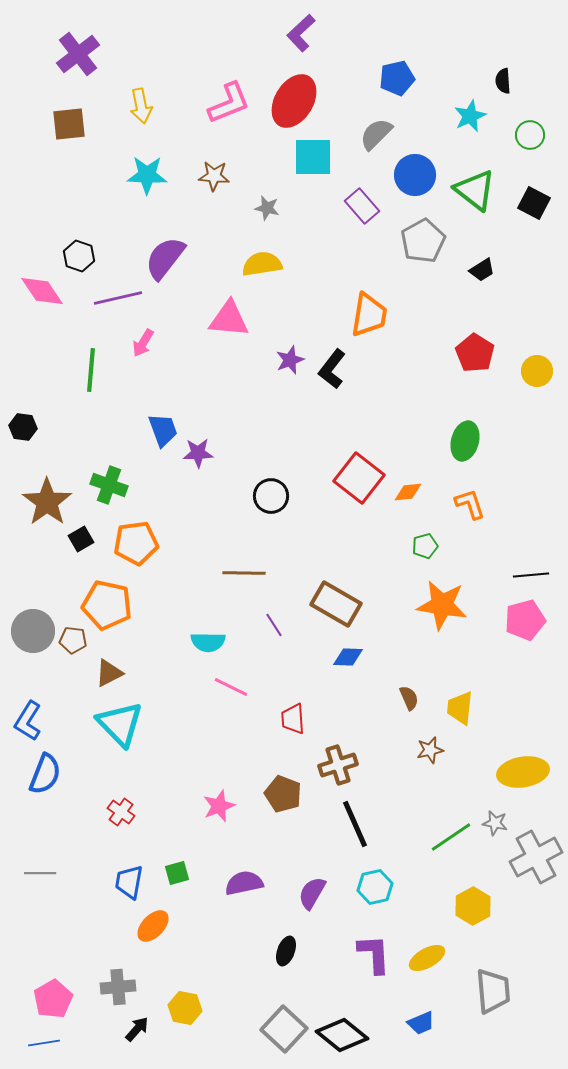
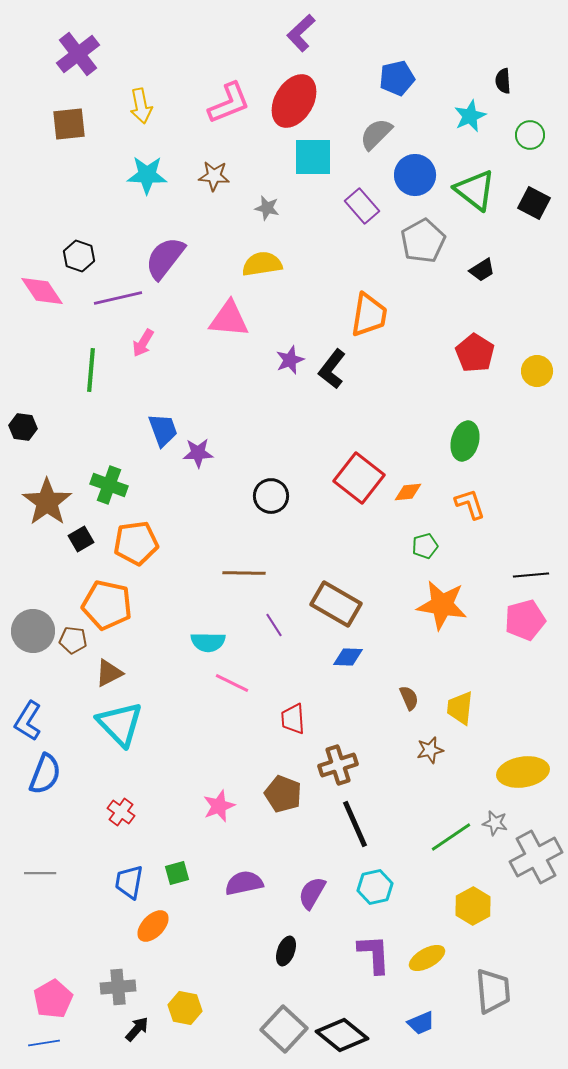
pink line at (231, 687): moved 1 px right, 4 px up
